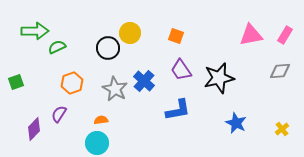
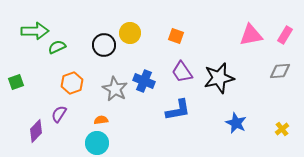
black circle: moved 4 px left, 3 px up
purple trapezoid: moved 1 px right, 2 px down
blue cross: rotated 20 degrees counterclockwise
purple diamond: moved 2 px right, 2 px down
